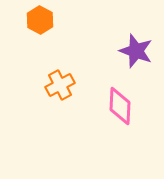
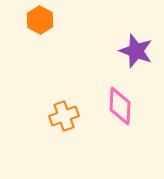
orange cross: moved 4 px right, 31 px down; rotated 8 degrees clockwise
